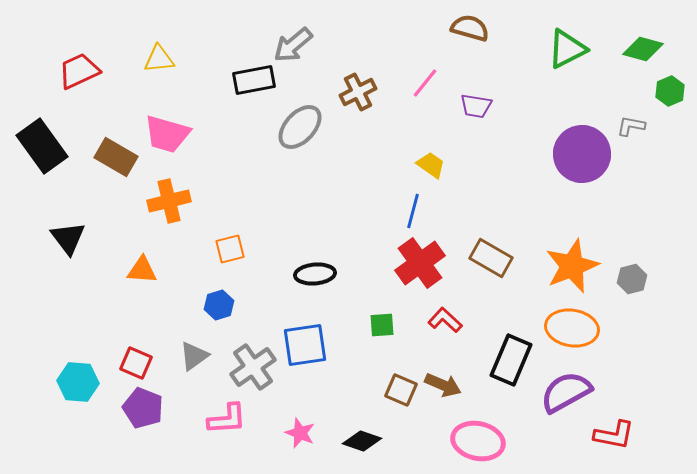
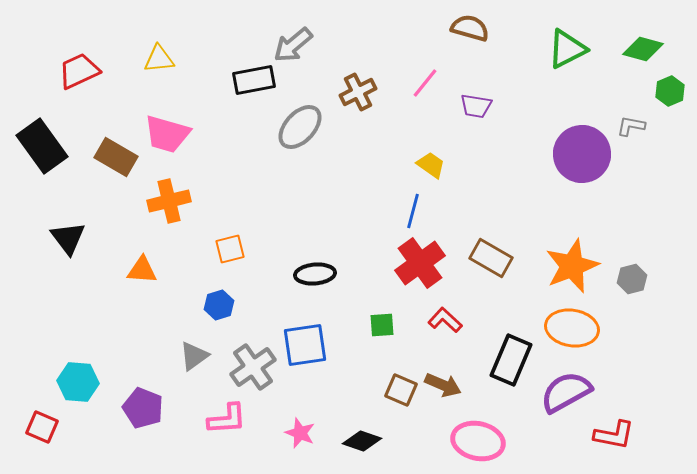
red square at (136, 363): moved 94 px left, 64 px down
